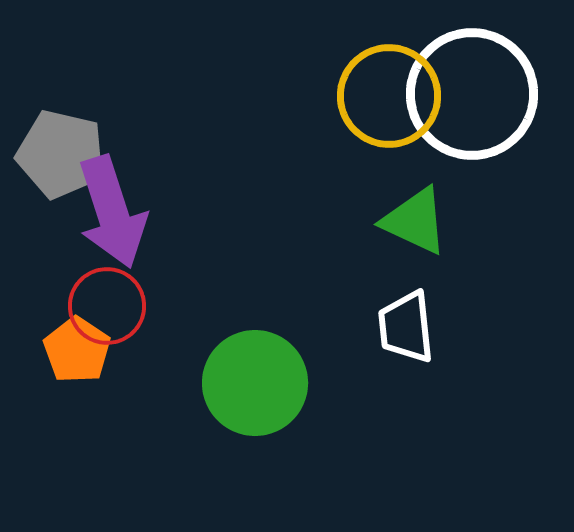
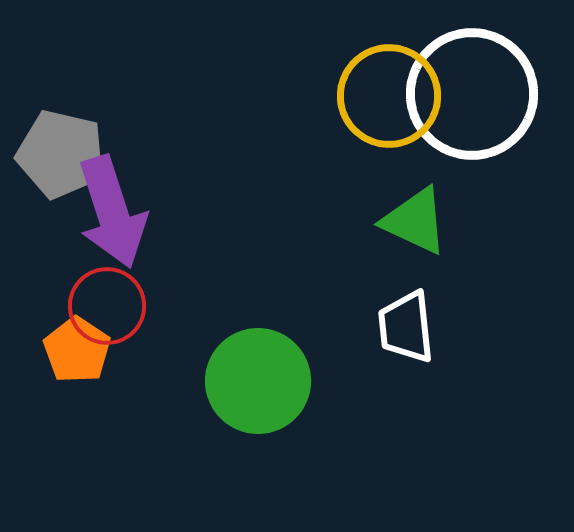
green circle: moved 3 px right, 2 px up
